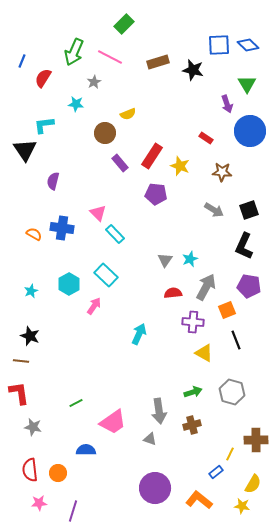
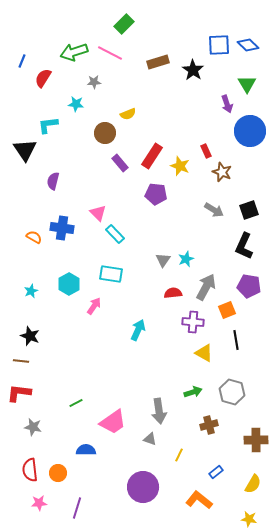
green arrow at (74, 52): rotated 48 degrees clockwise
pink line at (110, 57): moved 4 px up
black star at (193, 70): rotated 20 degrees clockwise
gray star at (94, 82): rotated 24 degrees clockwise
cyan L-shape at (44, 125): moved 4 px right
red rectangle at (206, 138): moved 13 px down; rotated 32 degrees clockwise
brown star at (222, 172): rotated 18 degrees clockwise
orange semicircle at (34, 234): moved 3 px down
cyan star at (190, 259): moved 4 px left
gray triangle at (165, 260): moved 2 px left
cyan rectangle at (106, 275): moved 5 px right, 1 px up; rotated 35 degrees counterclockwise
cyan arrow at (139, 334): moved 1 px left, 4 px up
black line at (236, 340): rotated 12 degrees clockwise
red L-shape at (19, 393): rotated 75 degrees counterclockwise
brown cross at (192, 425): moved 17 px right
yellow line at (230, 454): moved 51 px left, 1 px down
purple circle at (155, 488): moved 12 px left, 1 px up
yellow star at (242, 506): moved 7 px right, 13 px down
purple line at (73, 511): moved 4 px right, 3 px up
